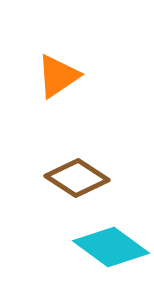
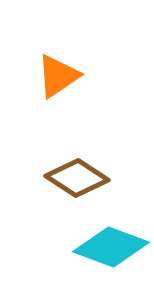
cyan diamond: rotated 16 degrees counterclockwise
